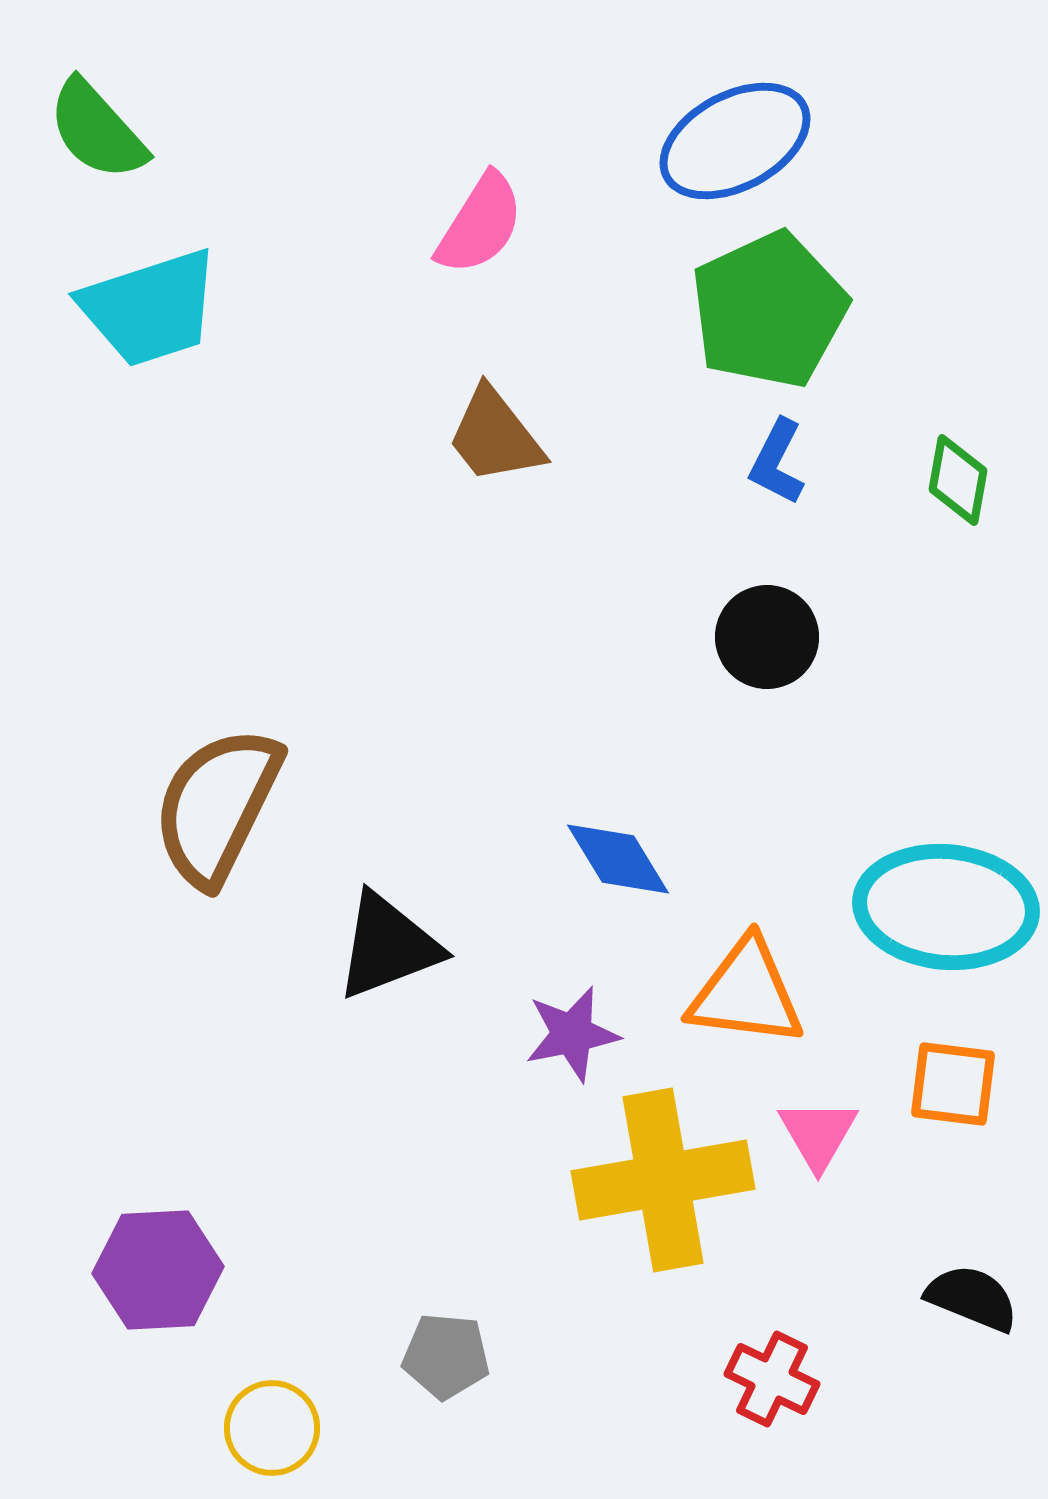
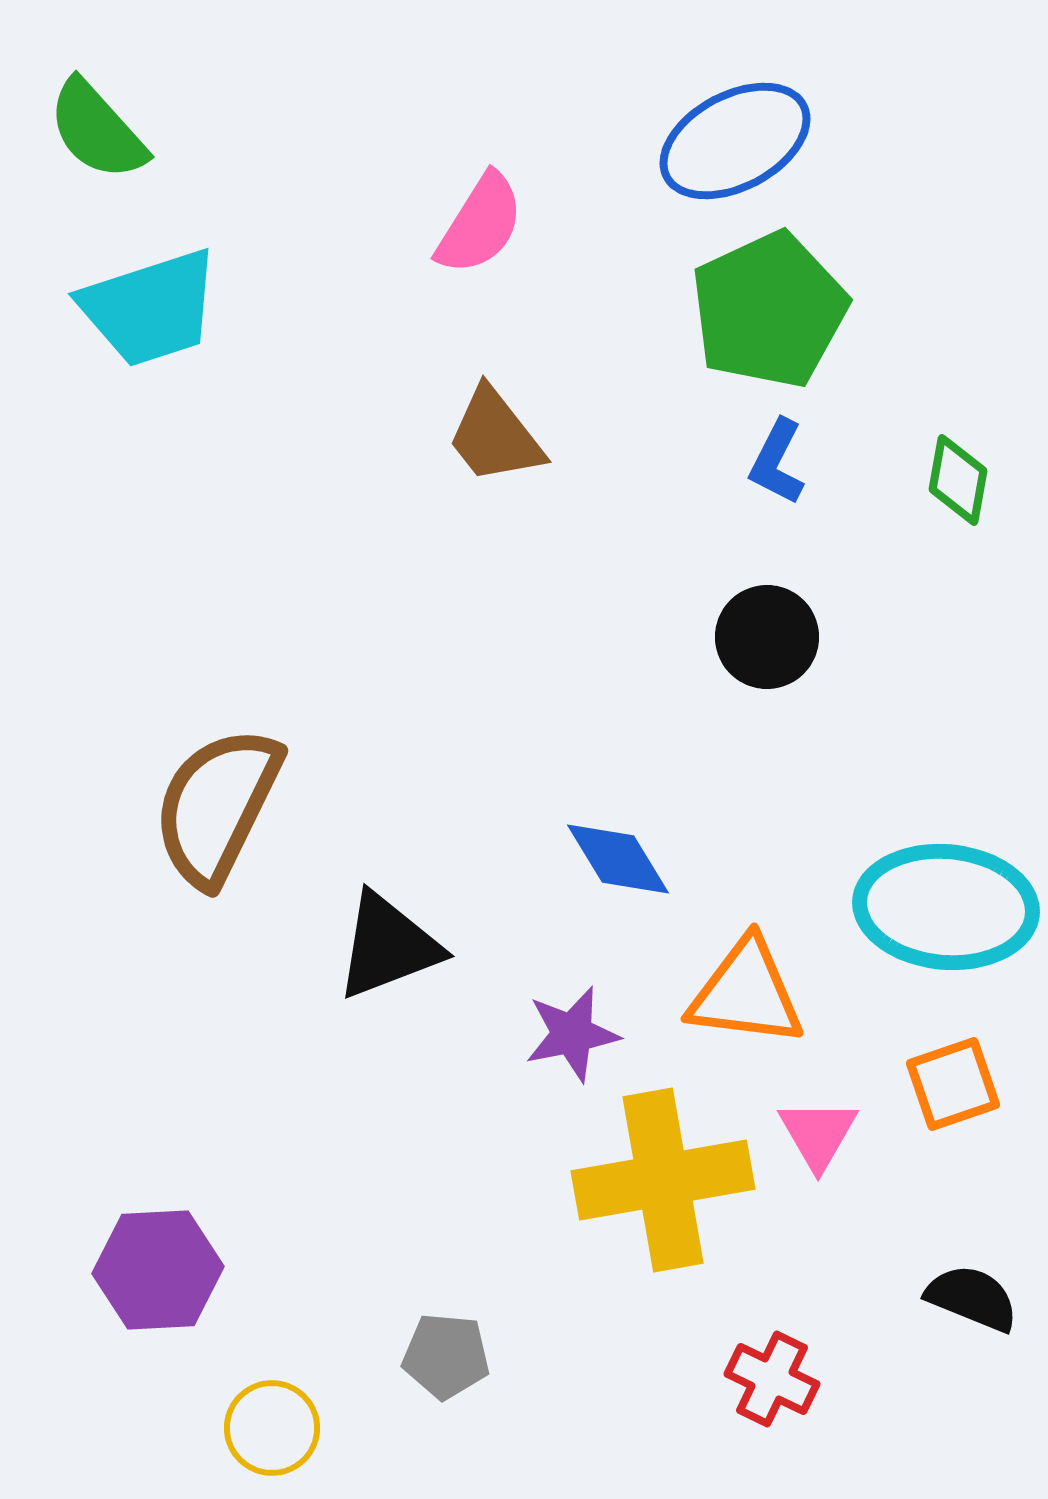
orange square: rotated 26 degrees counterclockwise
